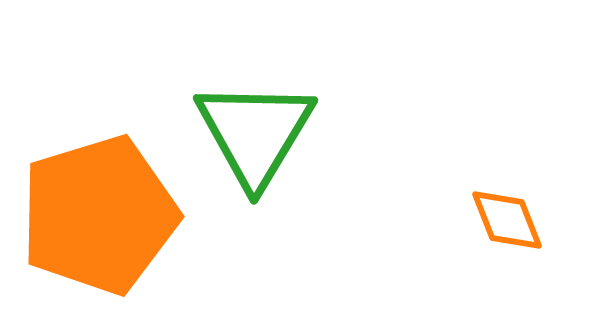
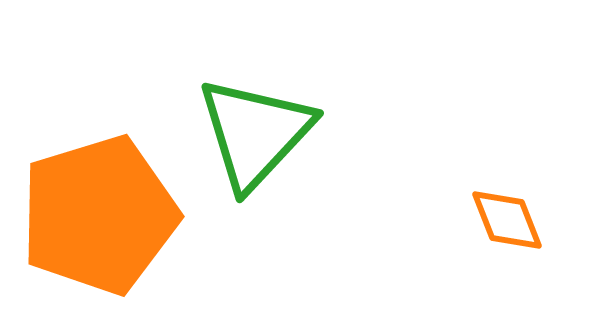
green triangle: rotated 12 degrees clockwise
